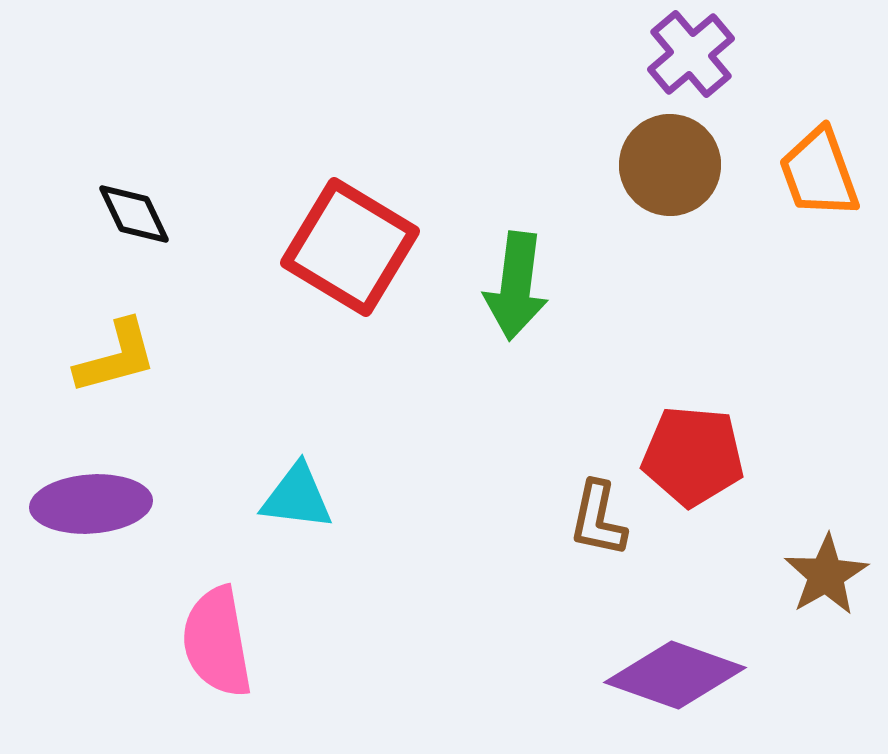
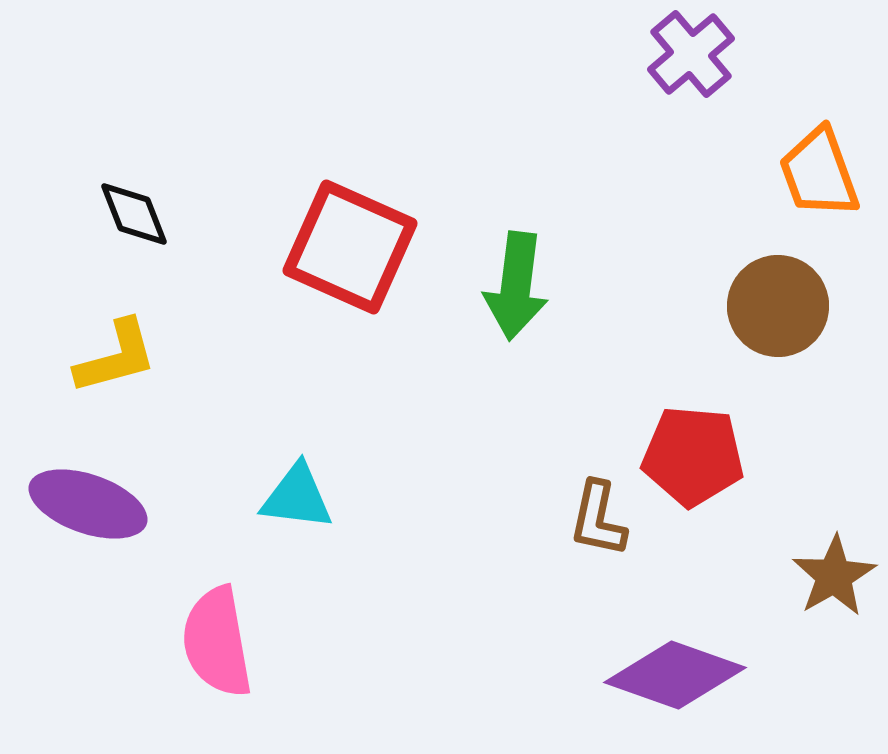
brown circle: moved 108 px right, 141 px down
black diamond: rotated 4 degrees clockwise
red square: rotated 7 degrees counterclockwise
purple ellipse: moved 3 px left; rotated 23 degrees clockwise
brown star: moved 8 px right, 1 px down
